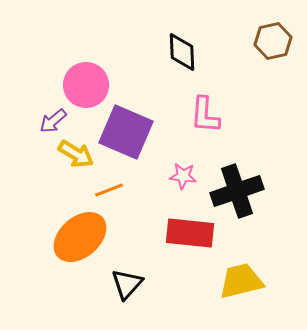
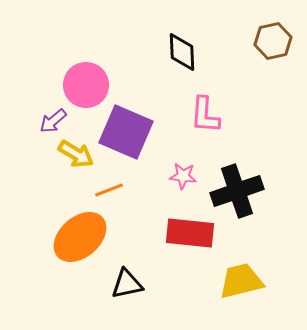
black triangle: rotated 36 degrees clockwise
